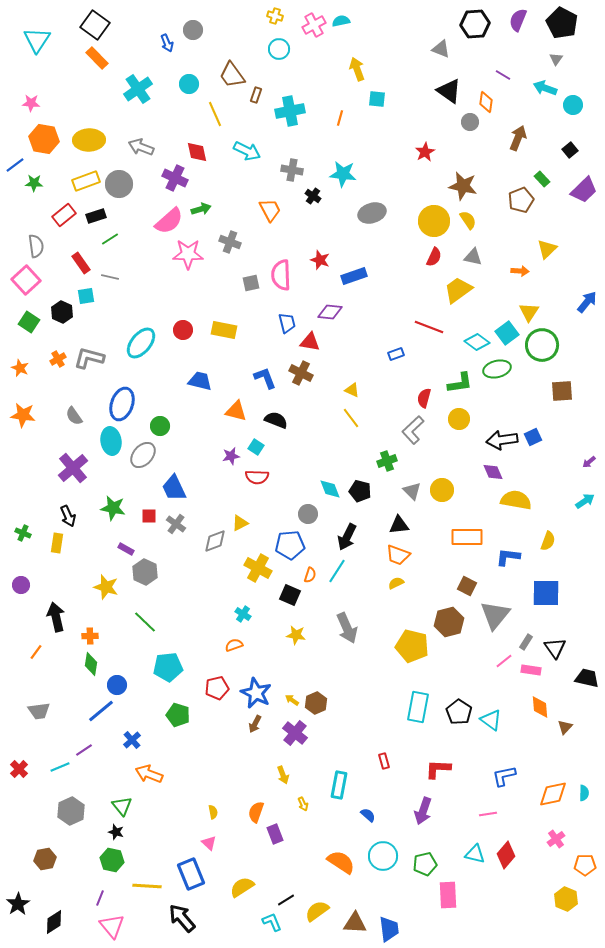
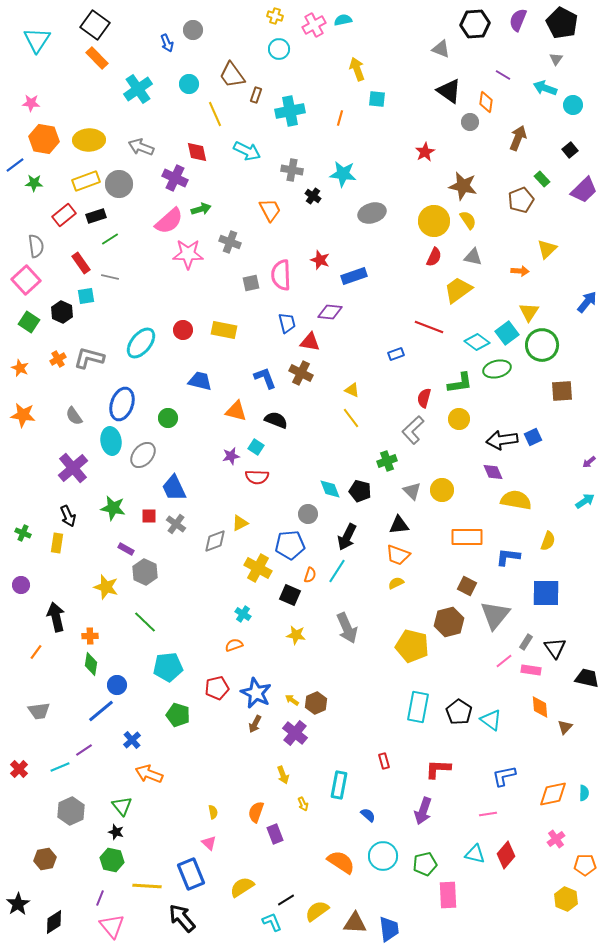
cyan semicircle at (341, 21): moved 2 px right, 1 px up
green circle at (160, 426): moved 8 px right, 8 px up
